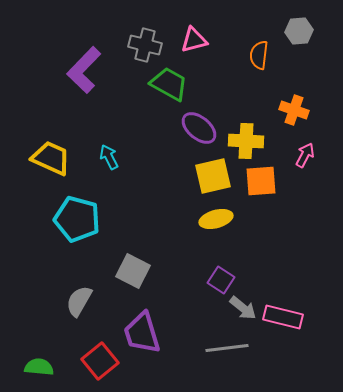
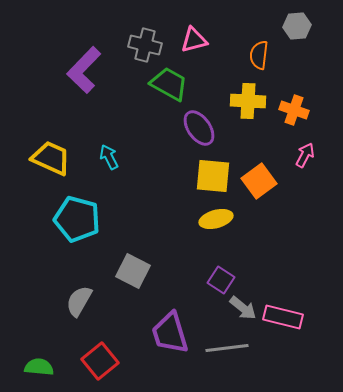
gray hexagon: moved 2 px left, 5 px up
purple ellipse: rotated 15 degrees clockwise
yellow cross: moved 2 px right, 40 px up
yellow square: rotated 18 degrees clockwise
orange square: moved 2 px left; rotated 32 degrees counterclockwise
purple trapezoid: moved 28 px right
